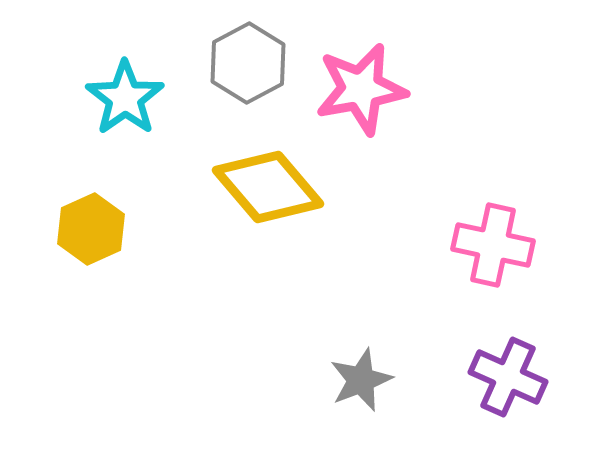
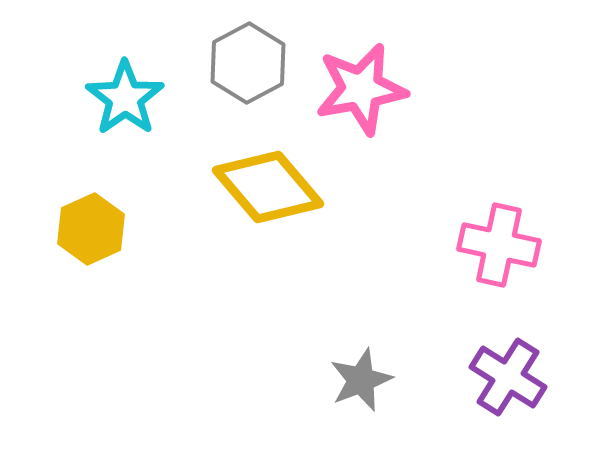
pink cross: moved 6 px right
purple cross: rotated 8 degrees clockwise
